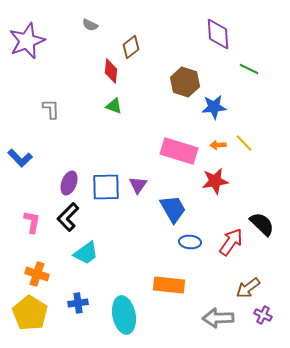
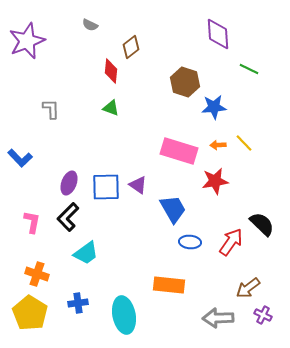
green triangle: moved 3 px left, 2 px down
purple triangle: rotated 30 degrees counterclockwise
